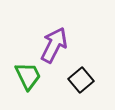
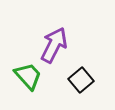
green trapezoid: rotated 16 degrees counterclockwise
